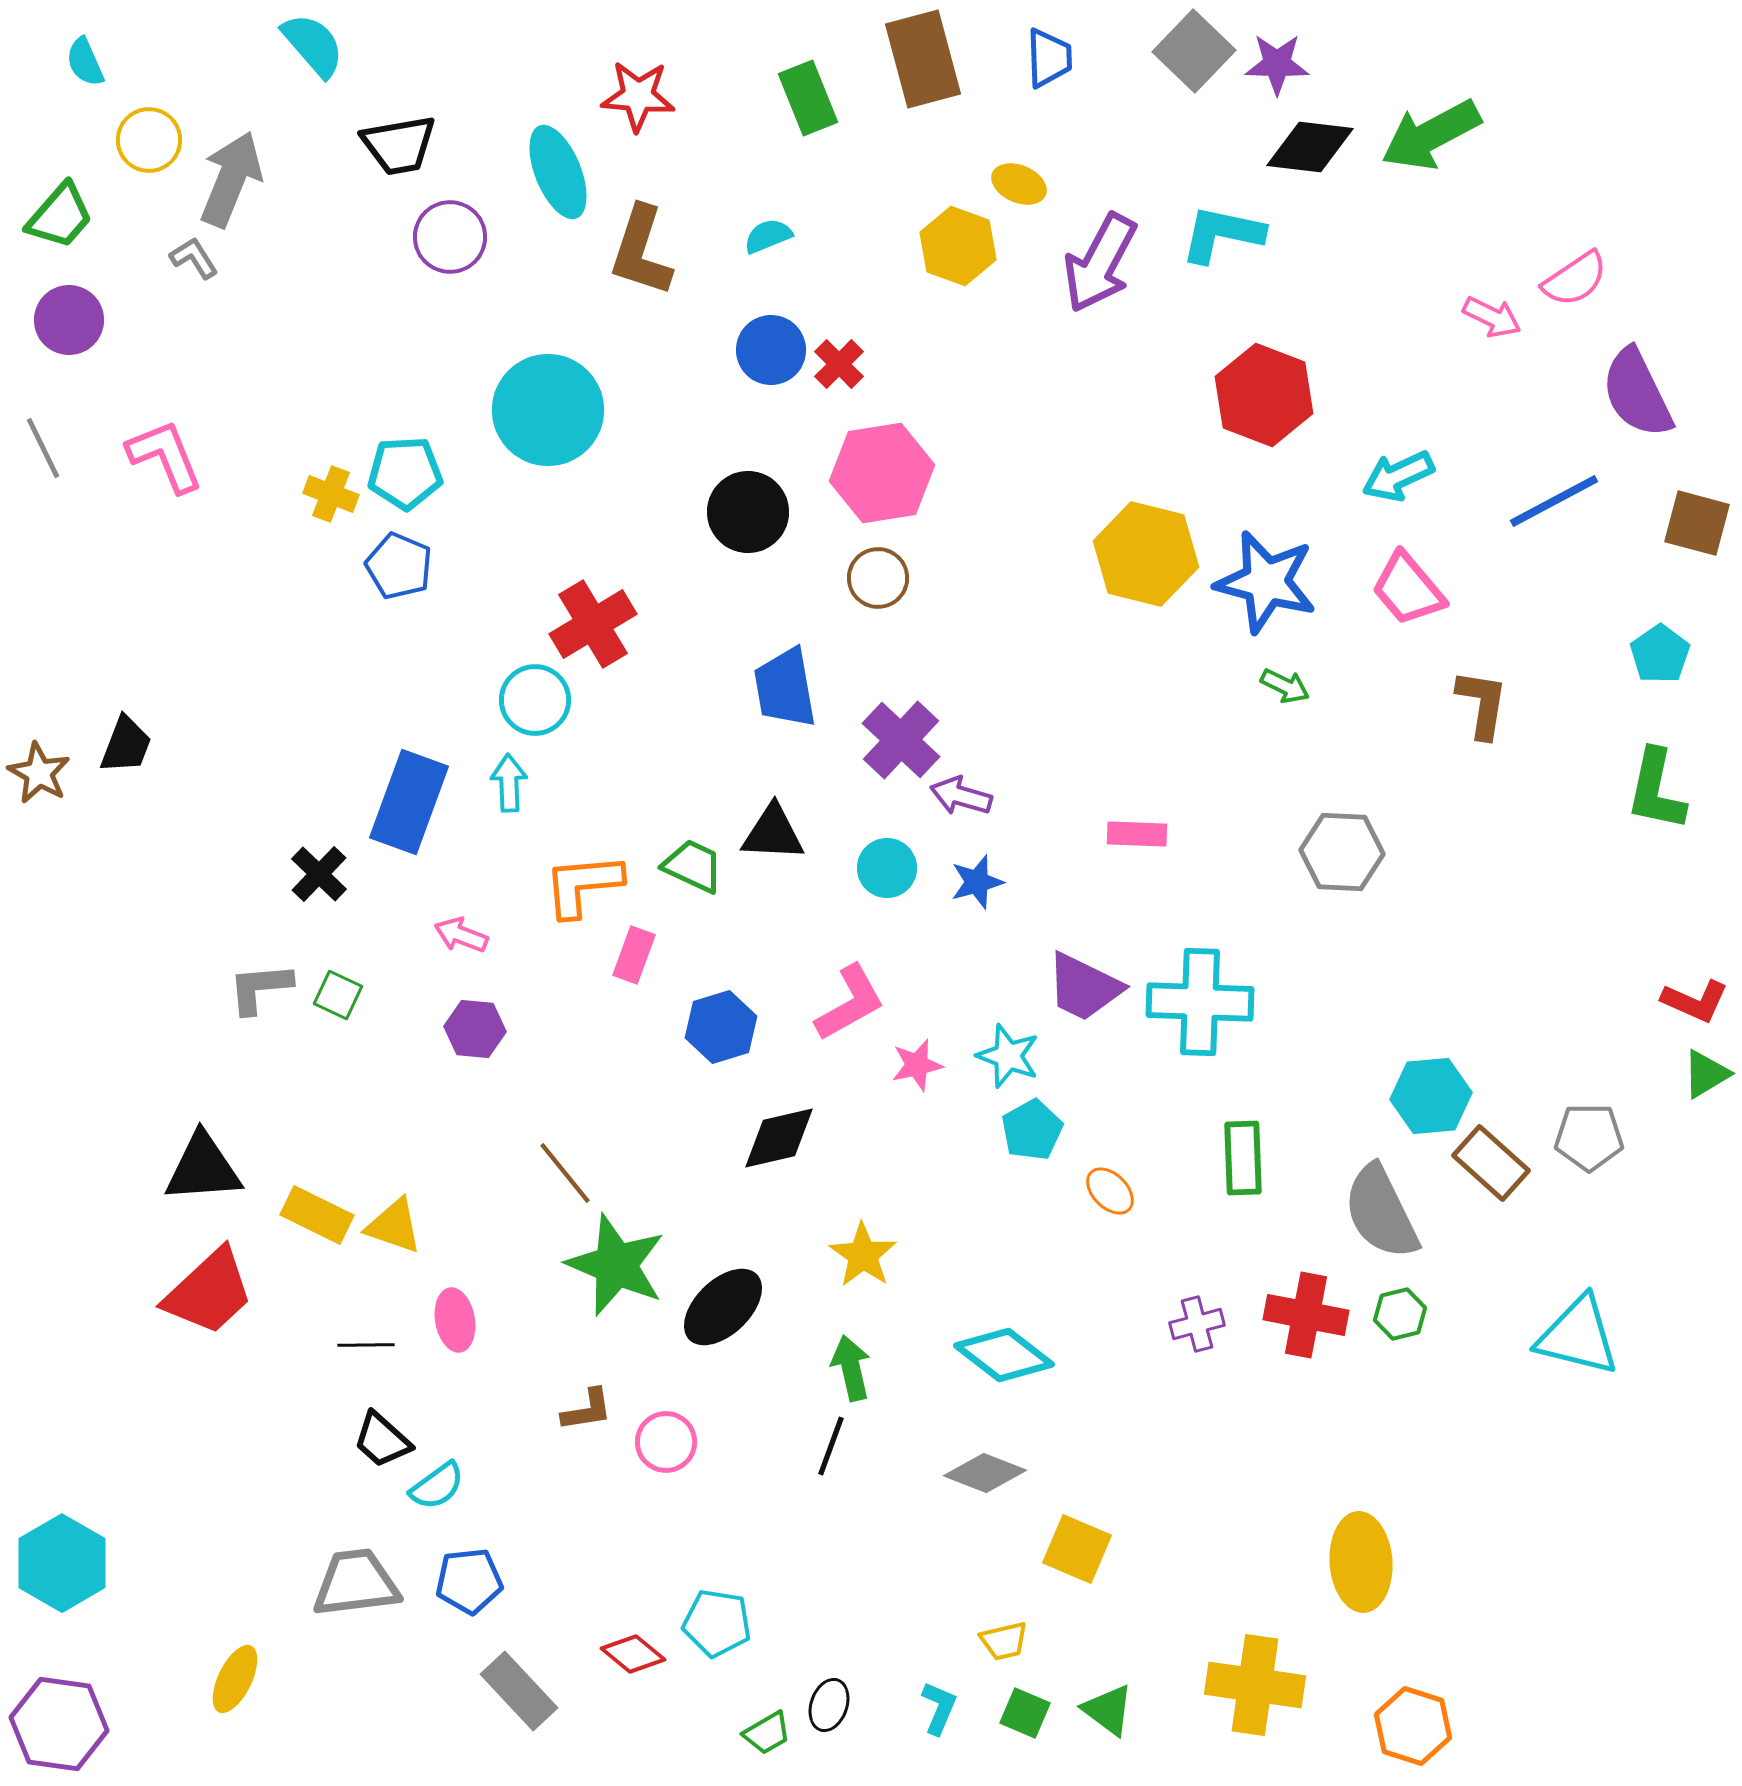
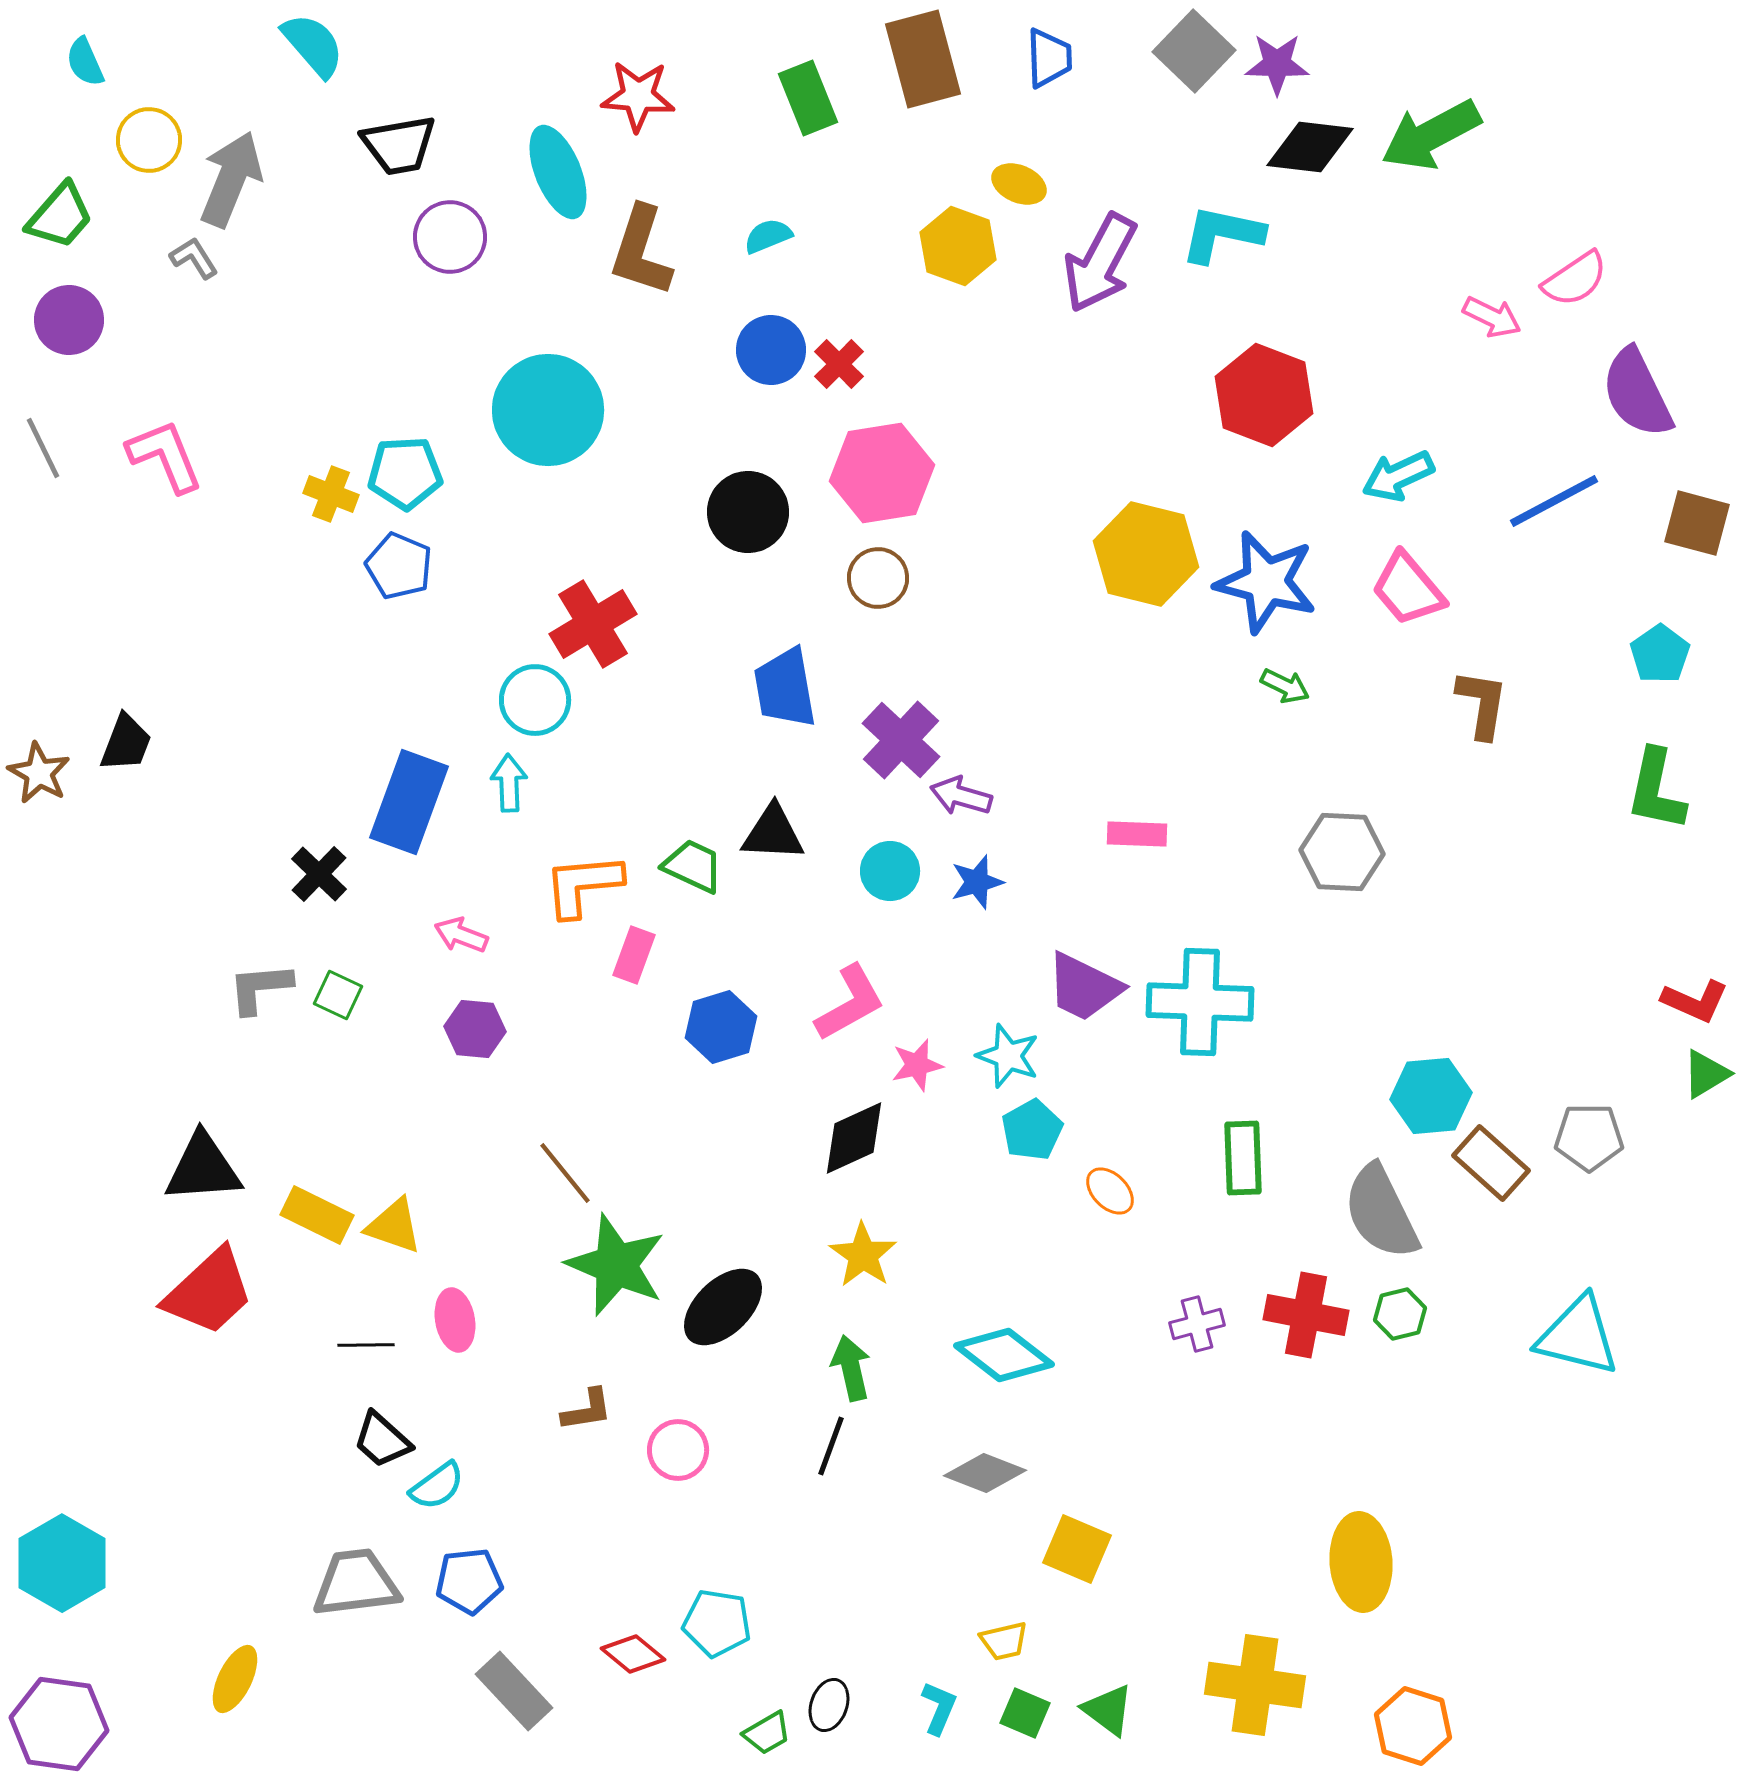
black trapezoid at (126, 745): moved 2 px up
cyan circle at (887, 868): moved 3 px right, 3 px down
black diamond at (779, 1138): moved 75 px right; rotated 12 degrees counterclockwise
pink circle at (666, 1442): moved 12 px right, 8 px down
gray rectangle at (519, 1691): moved 5 px left
